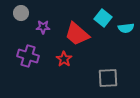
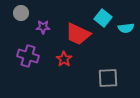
red trapezoid: moved 1 px right; rotated 16 degrees counterclockwise
